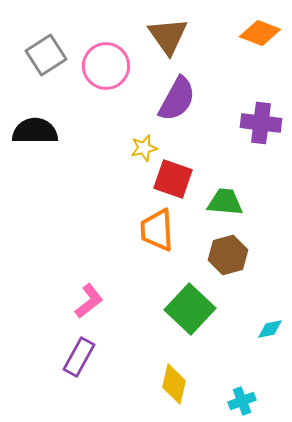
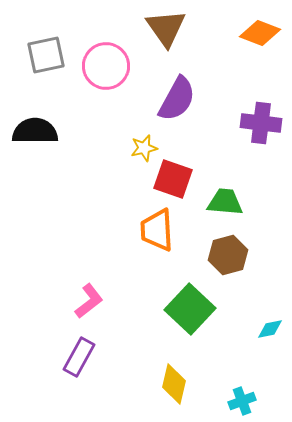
brown triangle: moved 2 px left, 8 px up
gray square: rotated 21 degrees clockwise
